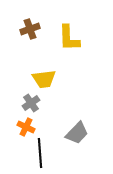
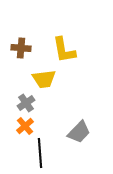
brown cross: moved 9 px left, 19 px down; rotated 24 degrees clockwise
yellow L-shape: moved 5 px left, 12 px down; rotated 8 degrees counterclockwise
gray cross: moved 5 px left
orange cross: moved 1 px left, 1 px up; rotated 24 degrees clockwise
gray trapezoid: moved 2 px right, 1 px up
